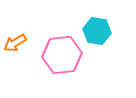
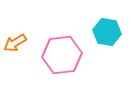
cyan hexagon: moved 10 px right, 1 px down
